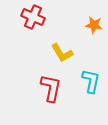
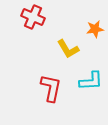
orange star: moved 1 px right, 4 px down; rotated 18 degrees counterclockwise
yellow L-shape: moved 6 px right, 4 px up
cyan L-shape: rotated 75 degrees clockwise
